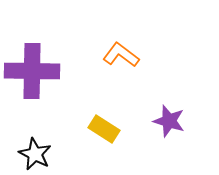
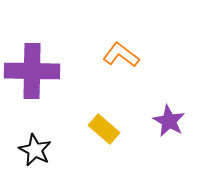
purple star: rotated 12 degrees clockwise
yellow rectangle: rotated 8 degrees clockwise
black star: moved 4 px up
